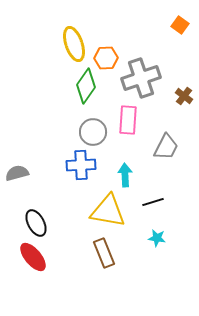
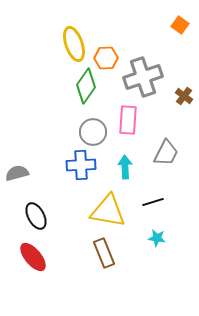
gray cross: moved 2 px right, 1 px up
gray trapezoid: moved 6 px down
cyan arrow: moved 8 px up
black ellipse: moved 7 px up
